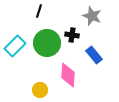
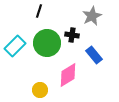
gray star: rotated 24 degrees clockwise
pink diamond: rotated 55 degrees clockwise
